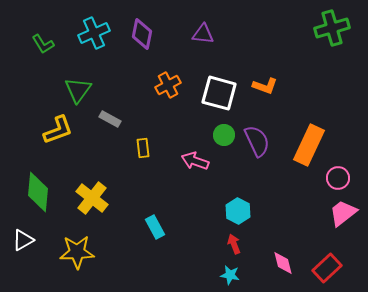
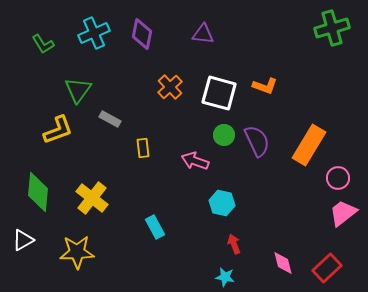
orange cross: moved 2 px right, 2 px down; rotated 15 degrees counterclockwise
orange rectangle: rotated 6 degrees clockwise
cyan hexagon: moved 16 px left, 8 px up; rotated 15 degrees counterclockwise
cyan star: moved 5 px left, 2 px down
